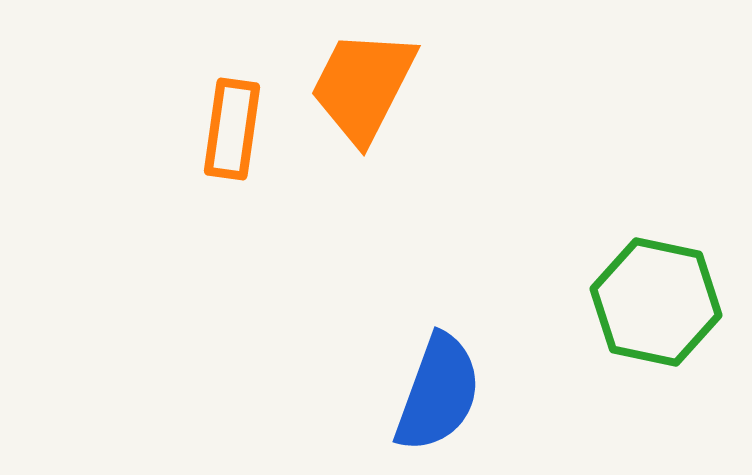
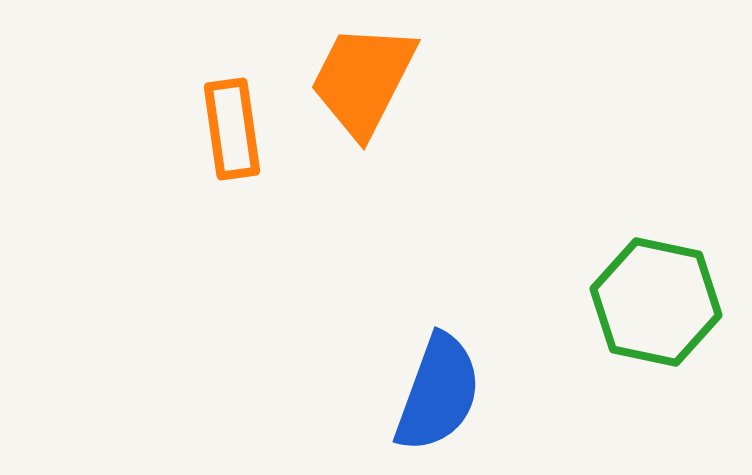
orange trapezoid: moved 6 px up
orange rectangle: rotated 16 degrees counterclockwise
